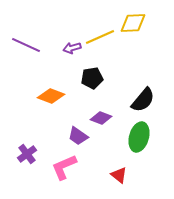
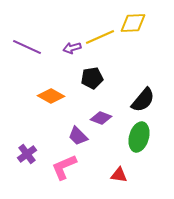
purple line: moved 1 px right, 2 px down
orange diamond: rotated 8 degrees clockwise
purple trapezoid: rotated 10 degrees clockwise
red triangle: rotated 30 degrees counterclockwise
